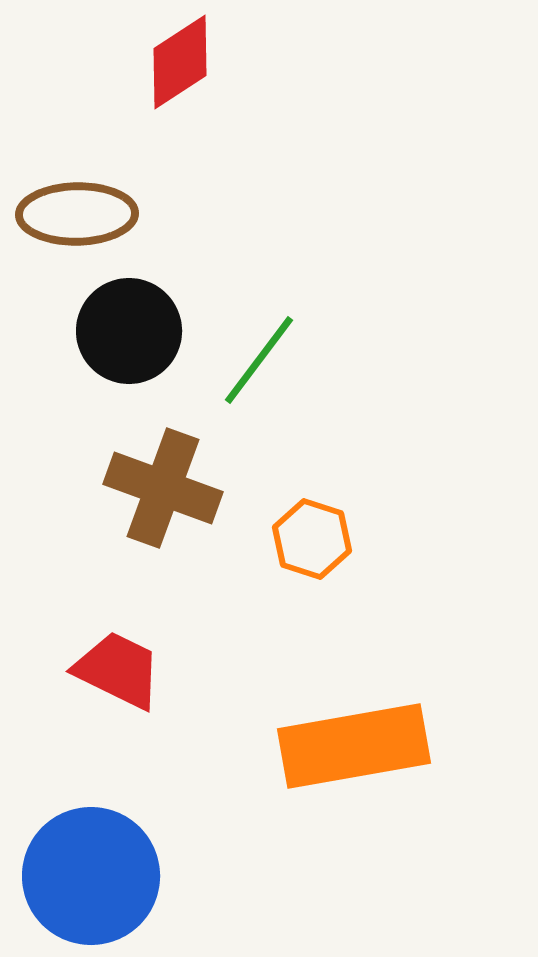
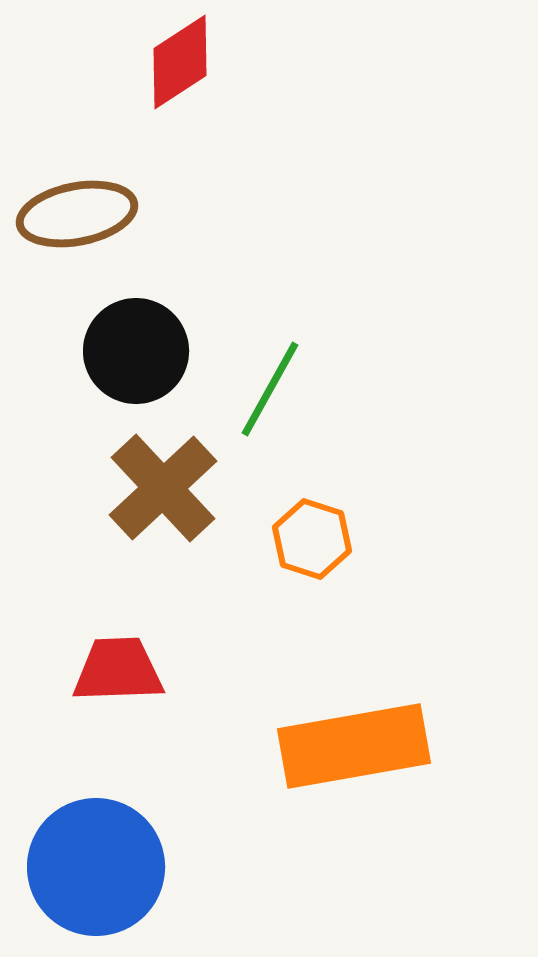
brown ellipse: rotated 10 degrees counterclockwise
black circle: moved 7 px right, 20 px down
green line: moved 11 px right, 29 px down; rotated 8 degrees counterclockwise
brown cross: rotated 27 degrees clockwise
red trapezoid: rotated 28 degrees counterclockwise
blue circle: moved 5 px right, 9 px up
